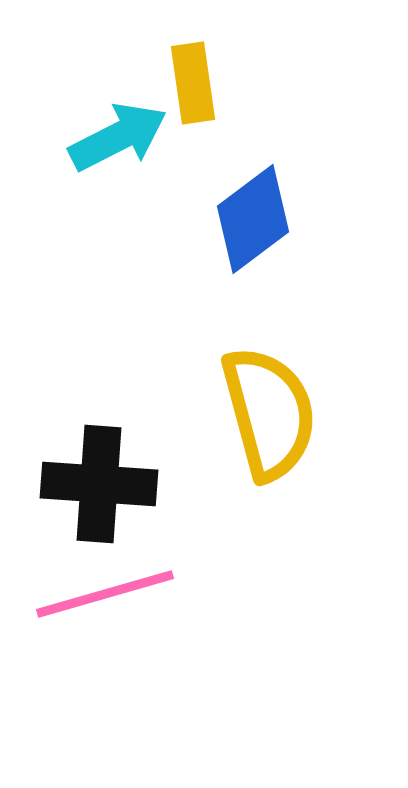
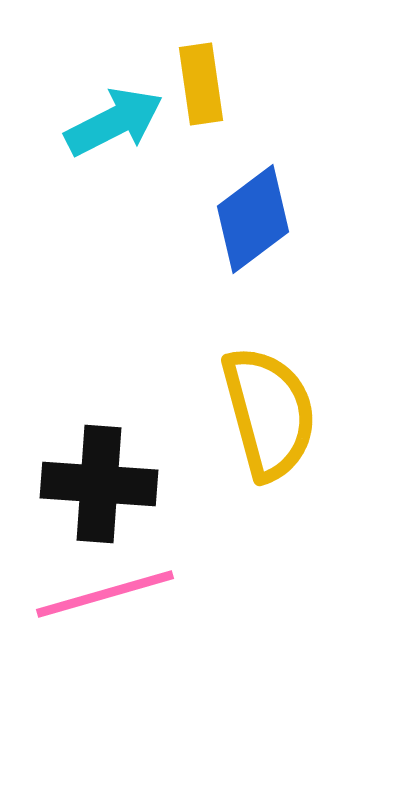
yellow rectangle: moved 8 px right, 1 px down
cyan arrow: moved 4 px left, 15 px up
